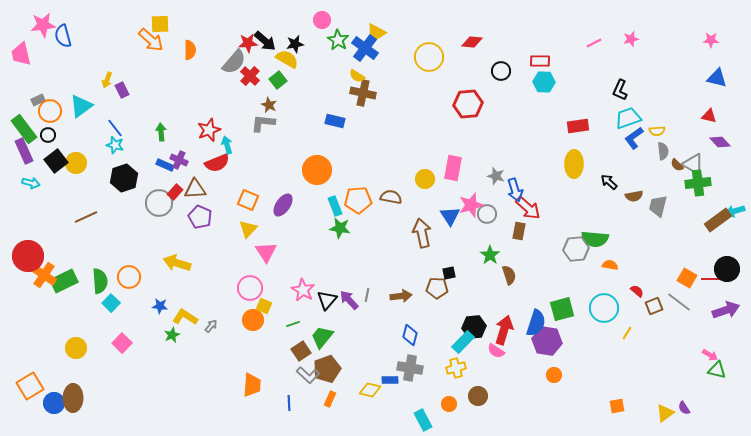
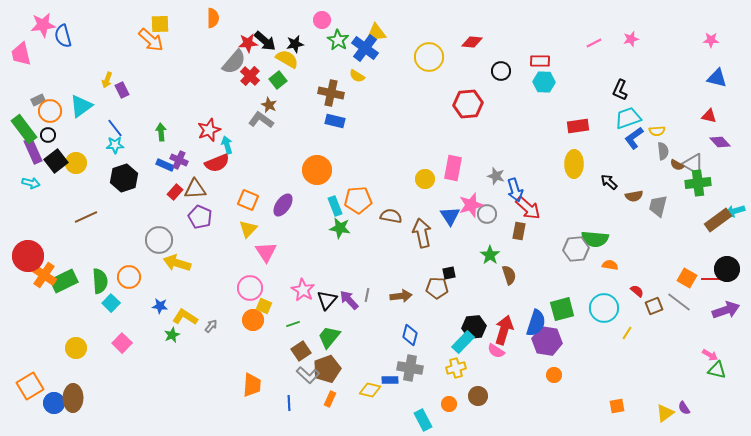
yellow triangle at (376, 33): rotated 25 degrees clockwise
orange semicircle at (190, 50): moved 23 px right, 32 px up
brown cross at (363, 93): moved 32 px left
gray L-shape at (263, 123): moved 2 px left, 3 px up; rotated 30 degrees clockwise
cyan star at (115, 145): rotated 18 degrees counterclockwise
purple rectangle at (24, 151): moved 9 px right
brown semicircle at (677, 165): rotated 16 degrees counterclockwise
brown semicircle at (391, 197): moved 19 px down
gray circle at (159, 203): moved 37 px down
green trapezoid at (322, 337): moved 7 px right
